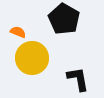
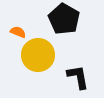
yellow circle: moved 6 px right, 3 px up
black L-shape: moved 2 px up
